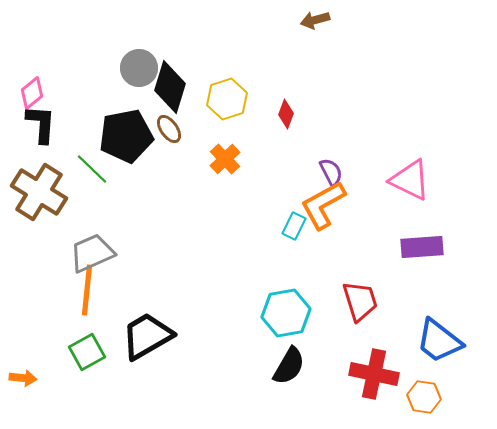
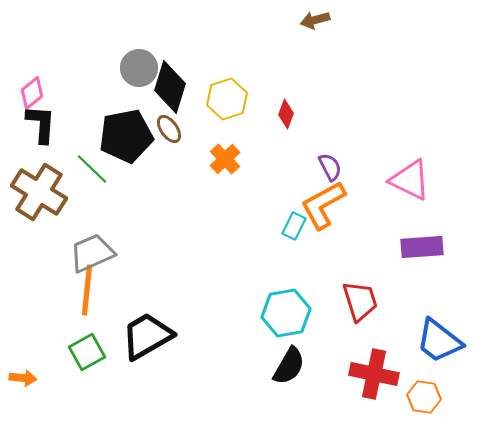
purple semicircle: moved 1 px left, 5 px up
